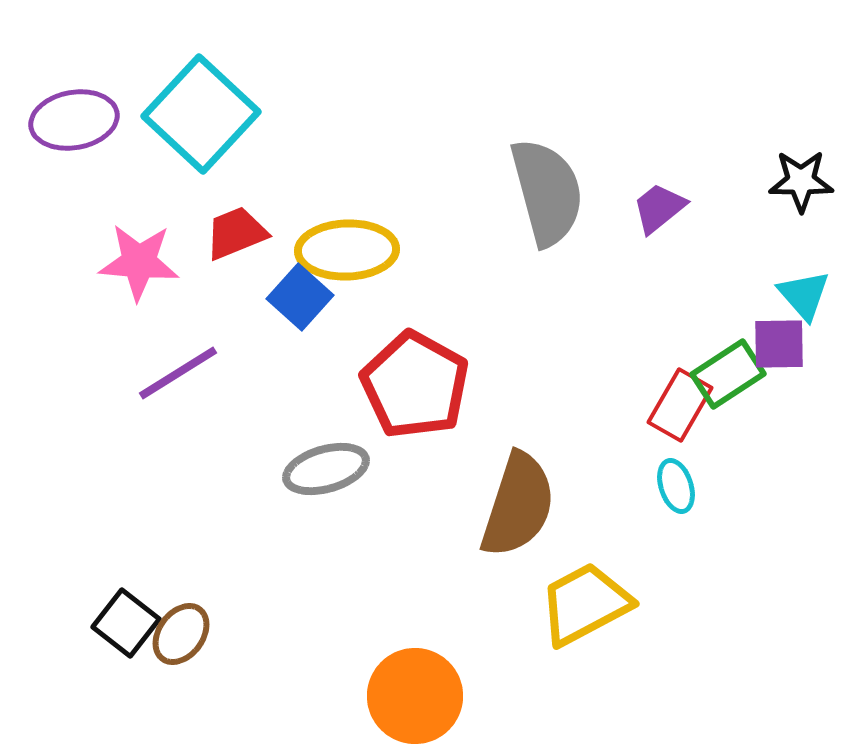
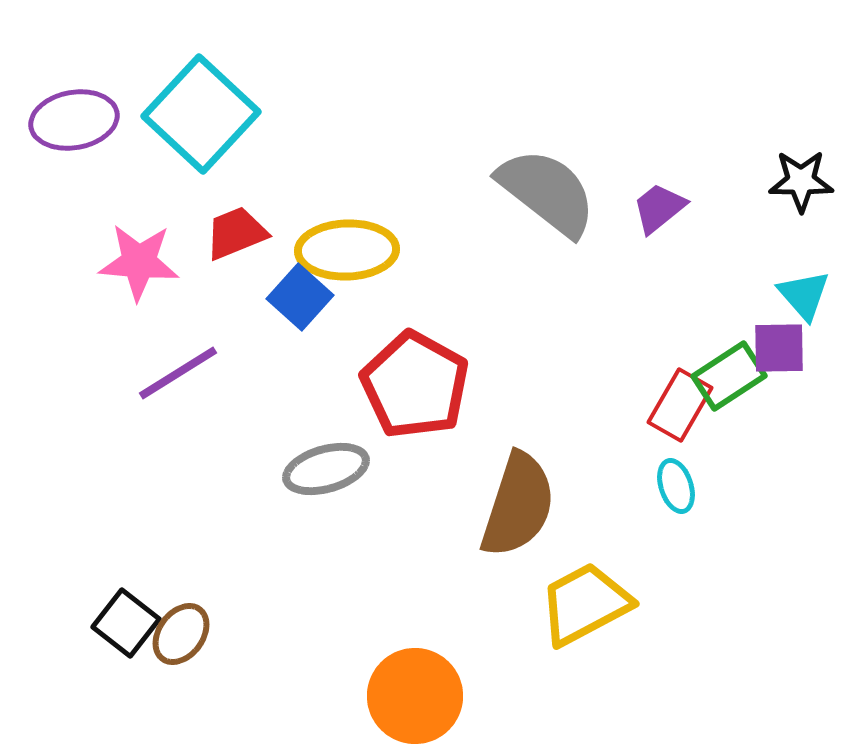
gray semicircle: rotated 37 degrees counterclockwise
purple square: moved 4 px down
green rectangle: moved 1 px right, 2 px down
